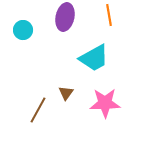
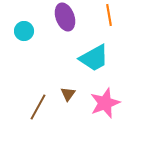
purple ellipse: rotated 32 degrees counterclockwise
cyan circle: moved 1 px right, 1 px down
brown triangle: moved 2 px right, 1 px down
pink star: rotated 20 degrees counterclockwise
brown line: moved 3 px up
